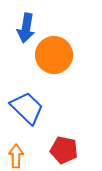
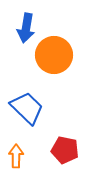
red pentagon: moved 1 px right
